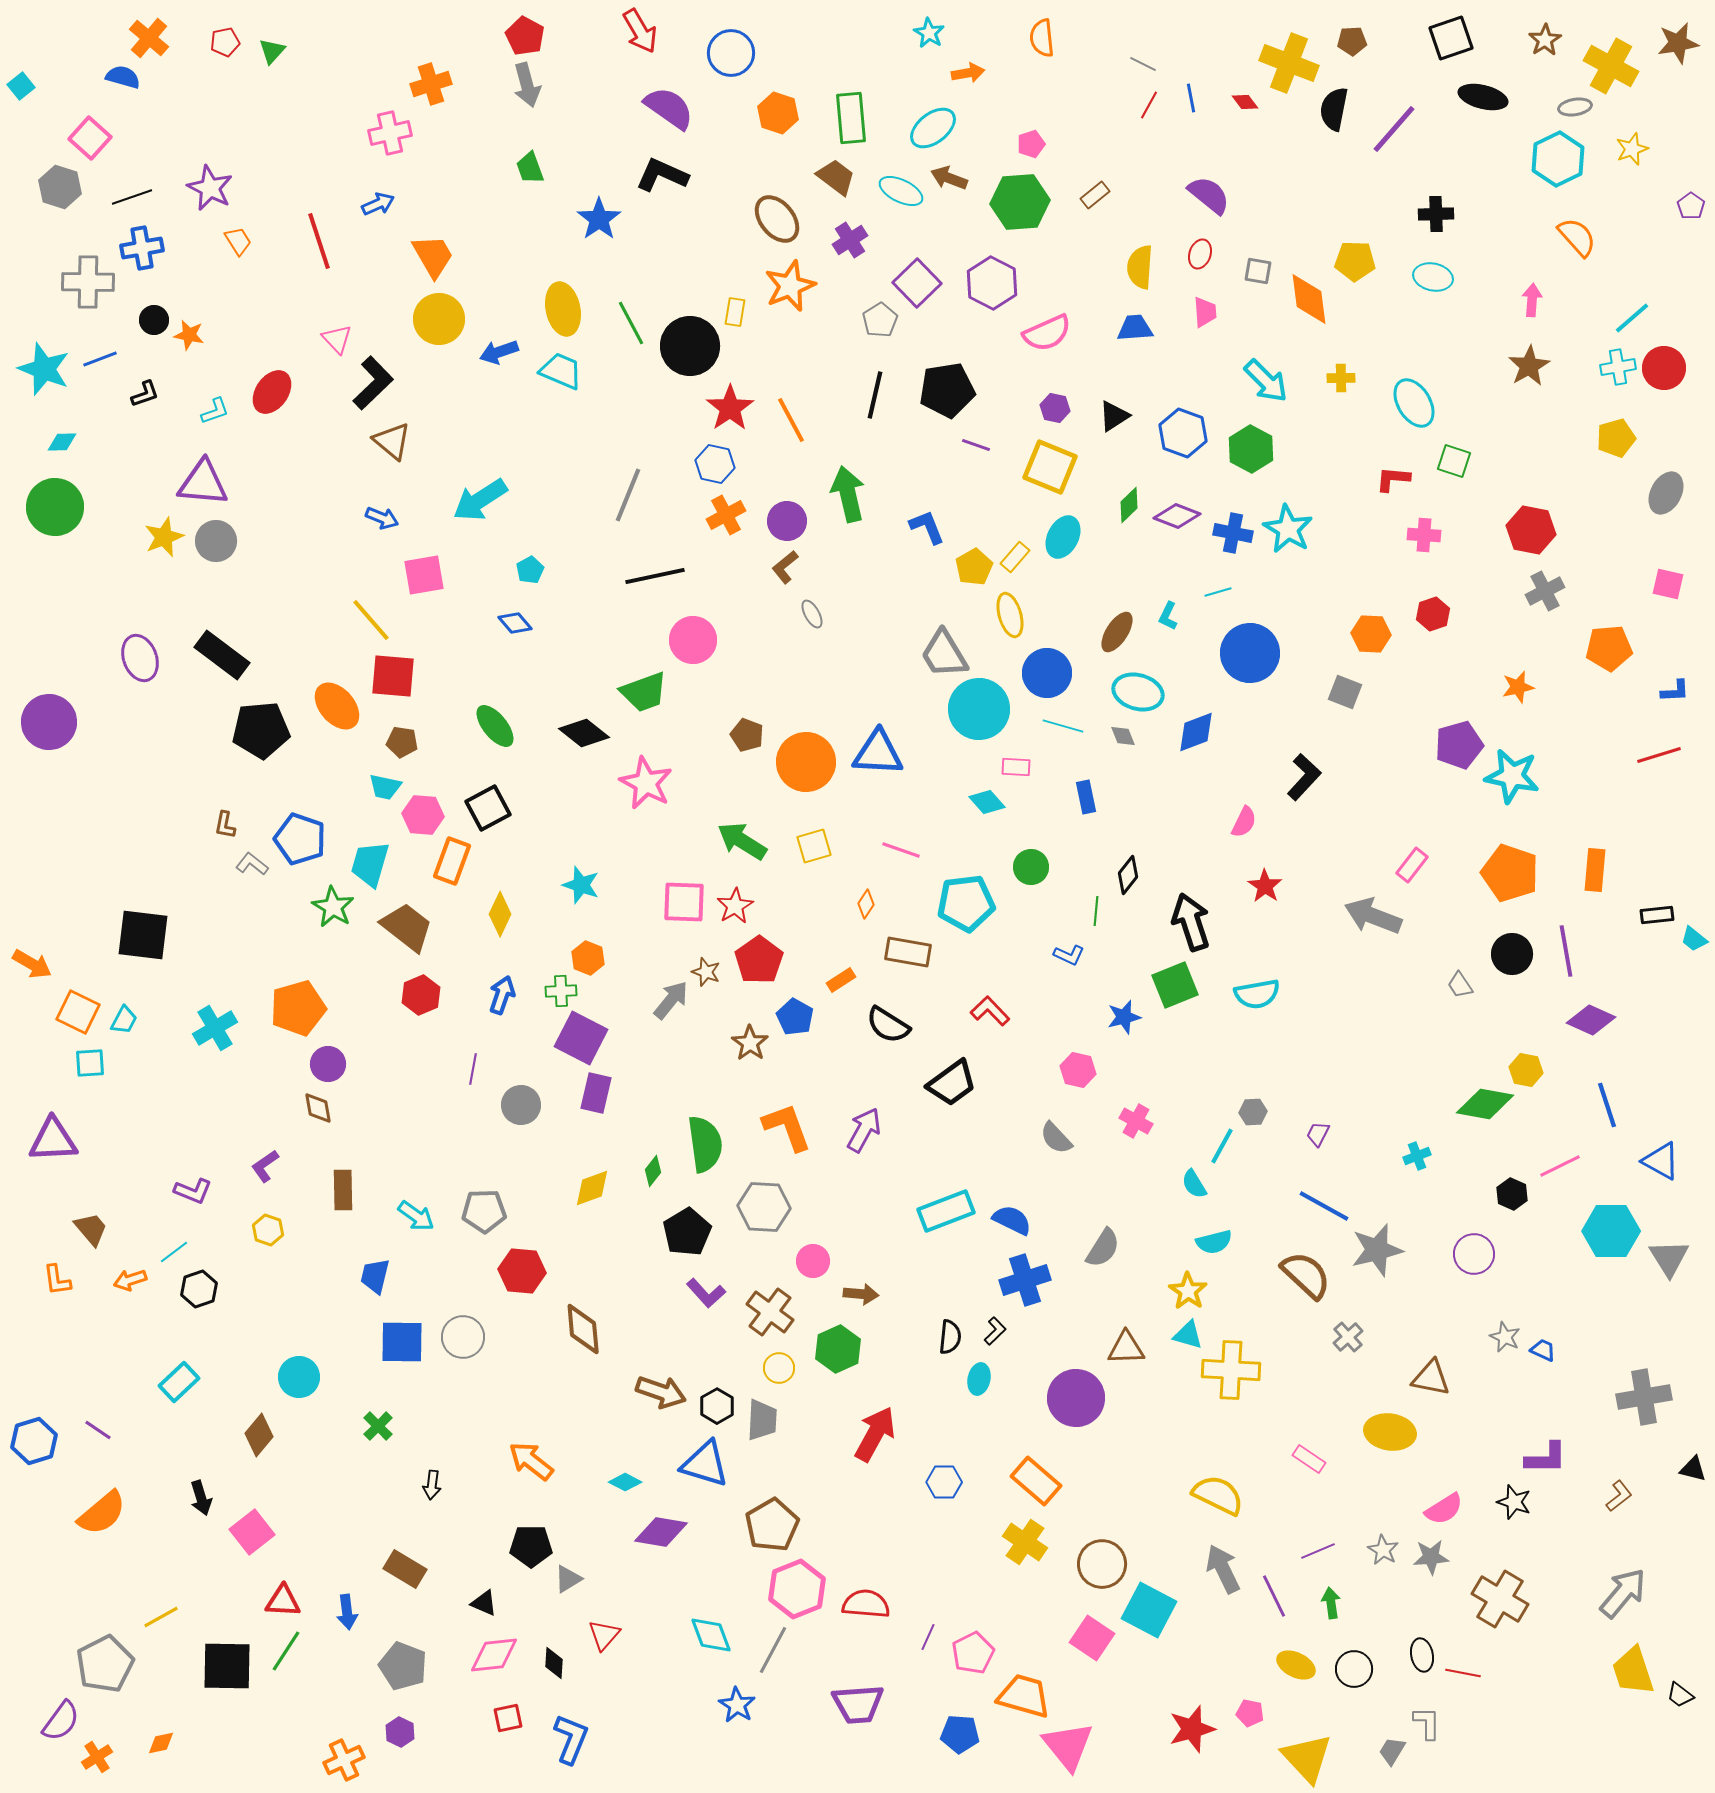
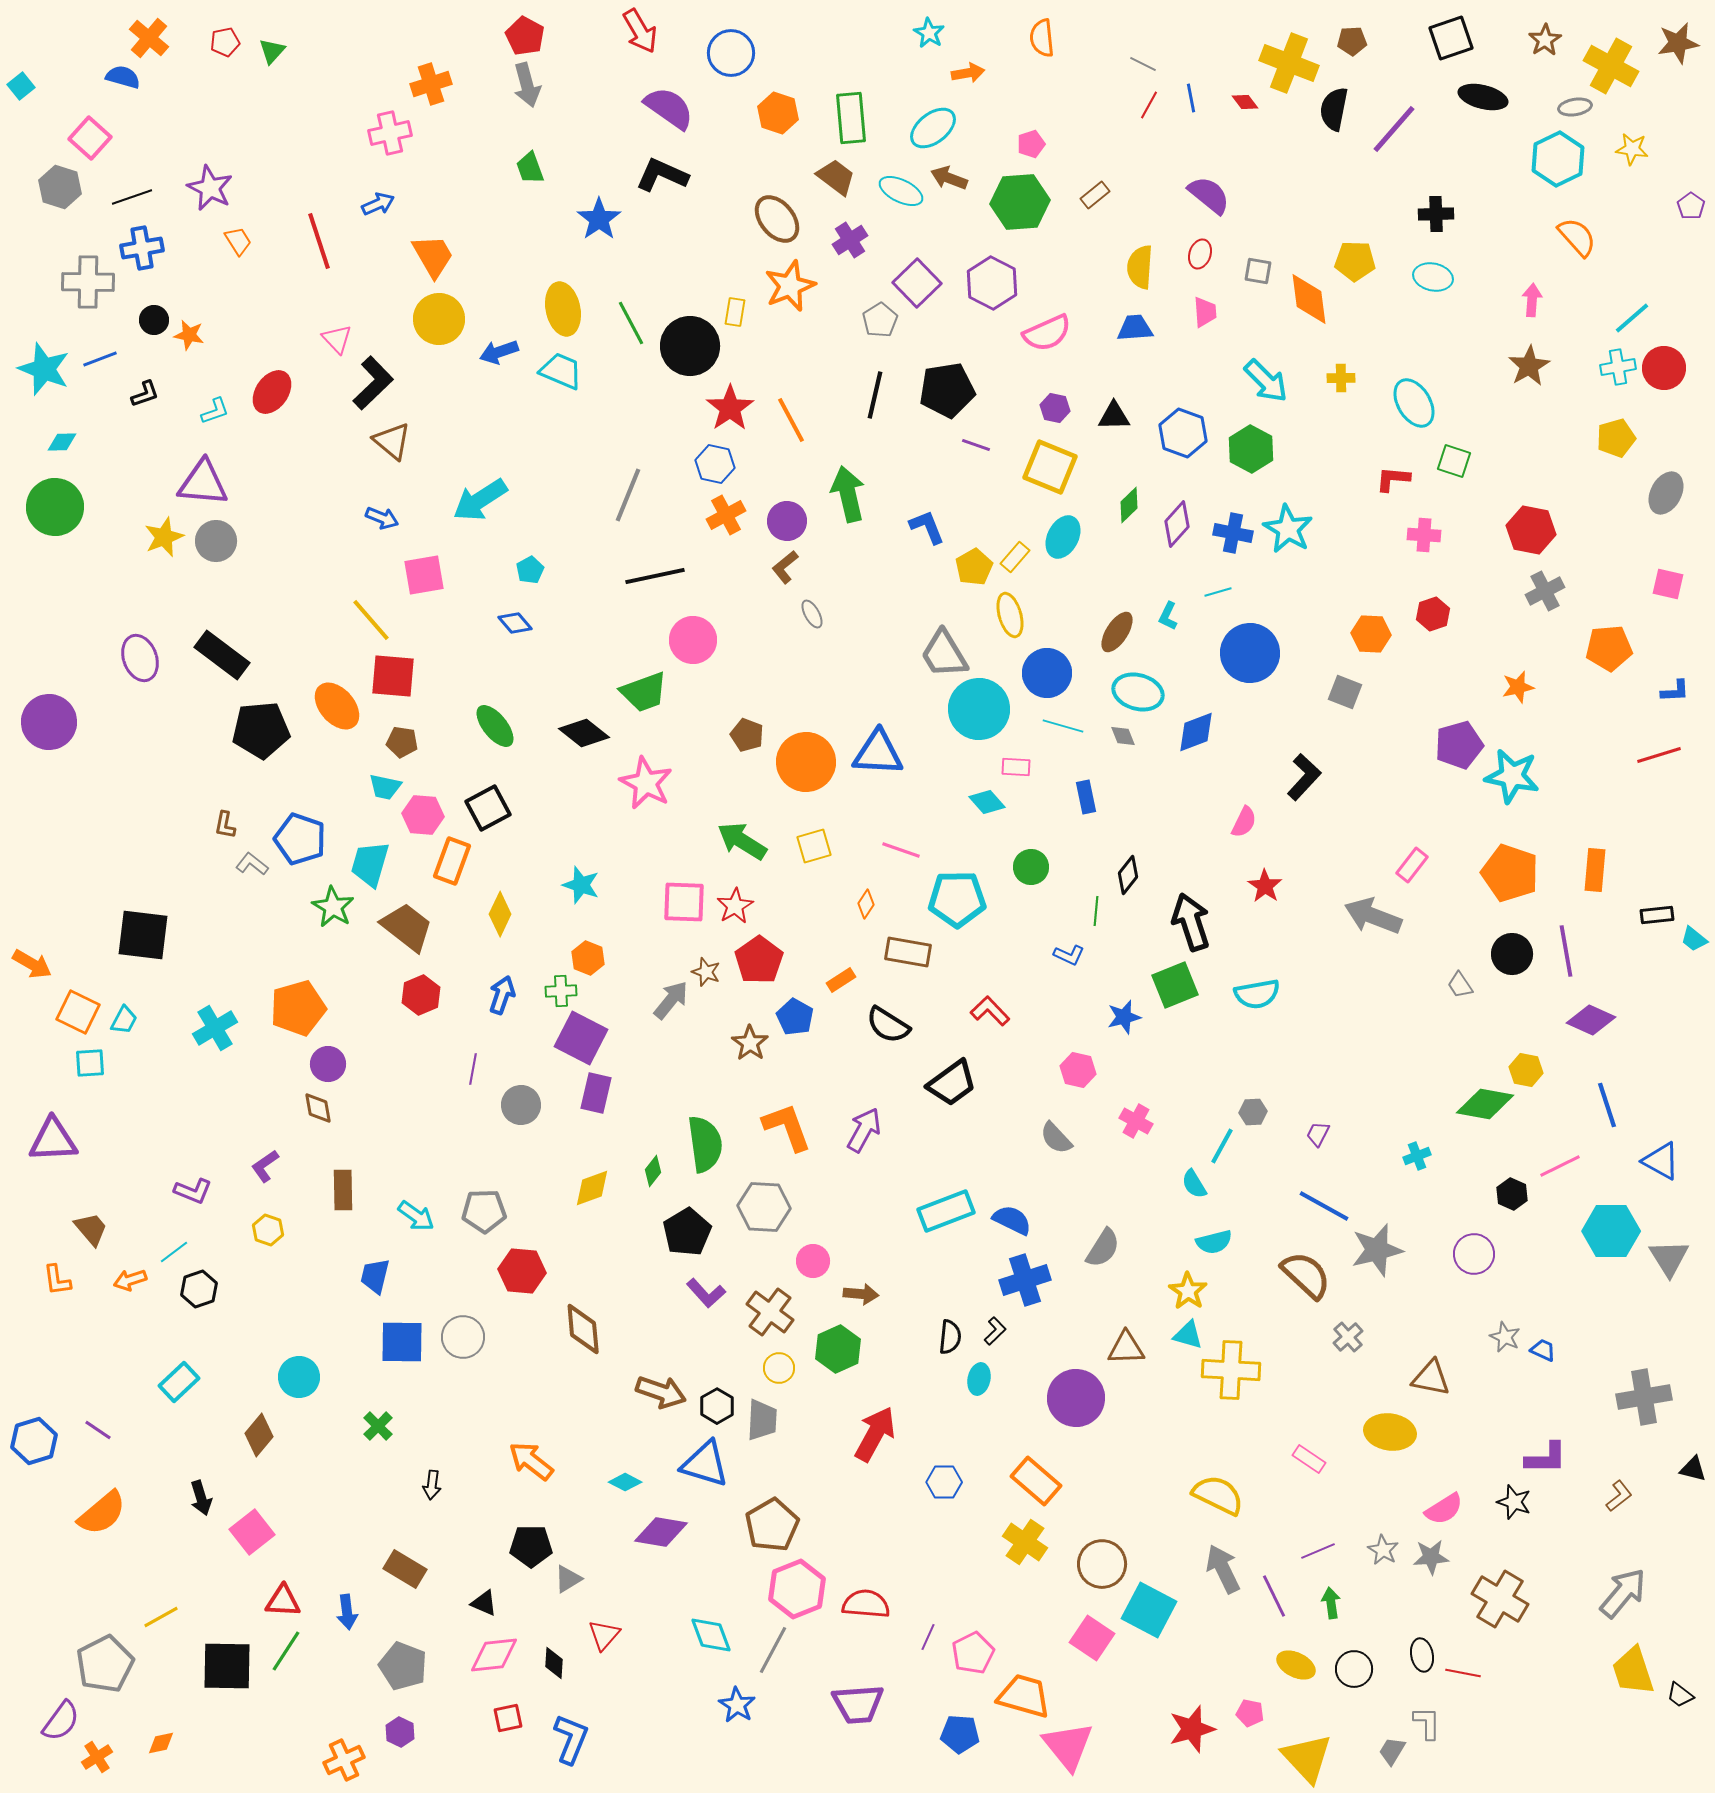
yellow star at (1632, 149): rotated 28 degrees clockwise
black triangle at (1114, 416): rotated 32 degrees clockwise
purple diamond at (1177, 516): moved 8 px down; rotated 69 degrees counterclockwise
cyan pentagon at (966, 903): moved 9 px left, 4 px up; rotated 6 degrees clockwise
